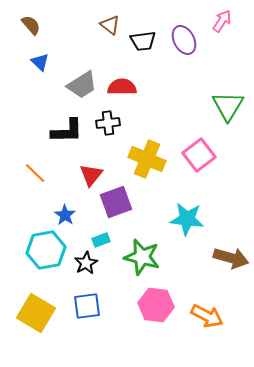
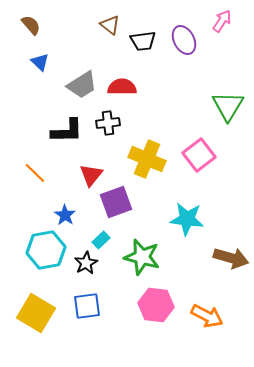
cyan rectangle: rotated 24 degrees counterclockwise
